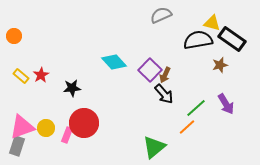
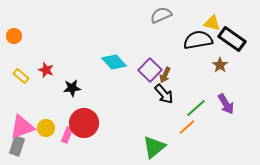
brown star: rotated 21 degrees counterclockwise
red star: moved 5 px right, 5 px up; rotated 21 degrees counterclockwise
